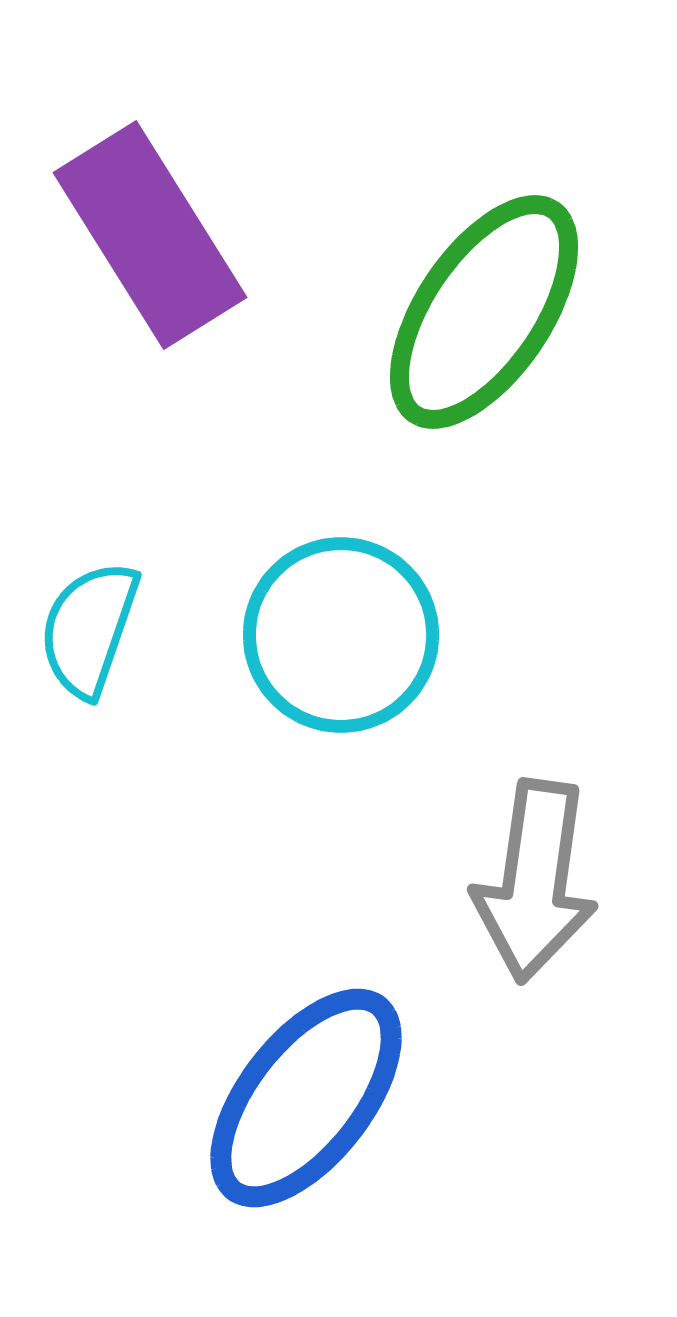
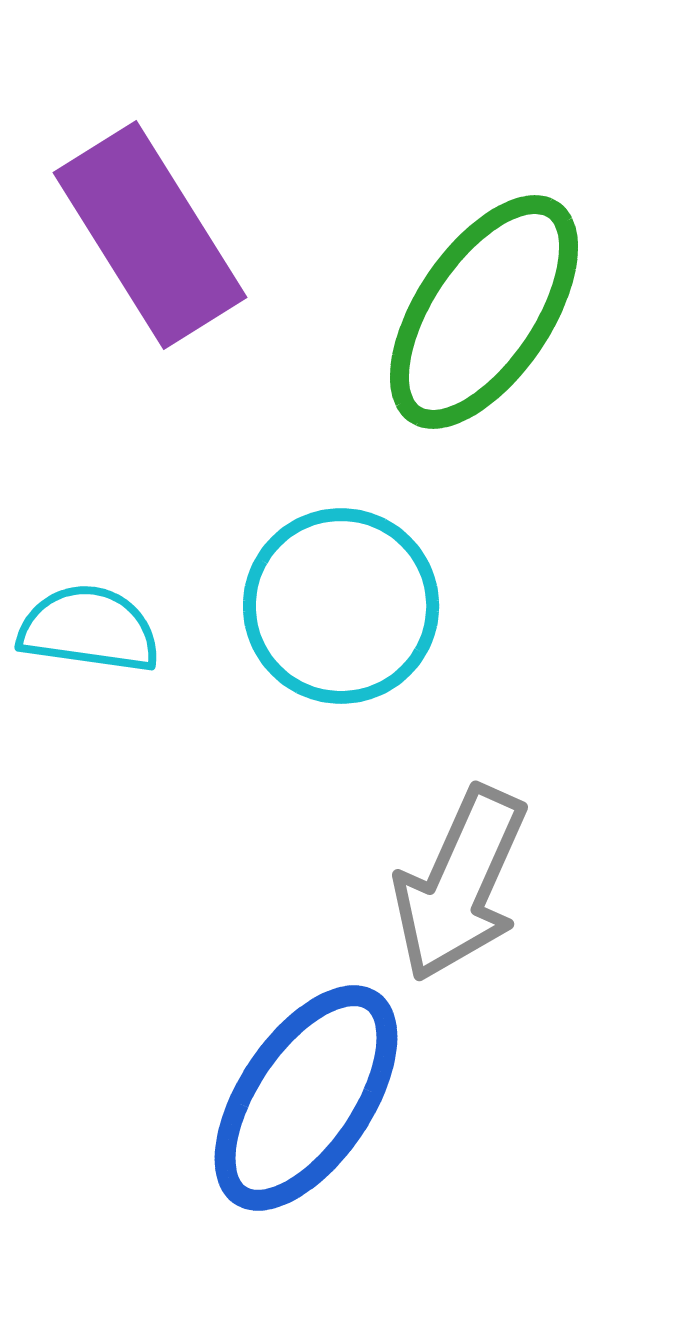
cyan semicircle: rotated 79 degrees clockwise
cyan circle: moved 29 px up
gray arrow: moved 75 px left, 3 px down; rotated 16 degrees clockwise
blue ellipse: rotated 4 degrees counterclockwise
